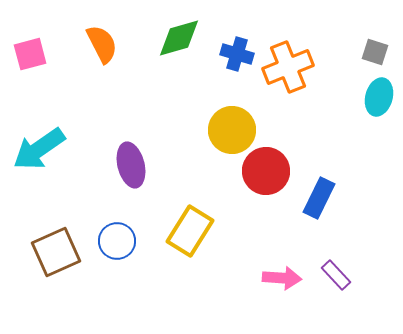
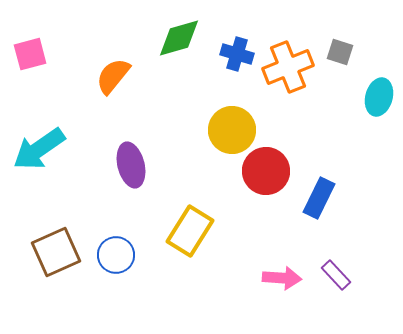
orange semicircle: moved 11 px right, 32 px down; rotated 114 degrees counterclockwise
gray square: moved 35 px left
blue circle: moved 1 px left, 14 px down
